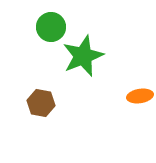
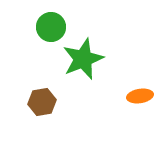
green star: moved 3 px down
brown hexagon: moved 1 px right, 1 px up; rotated 20 degrees counterclockwise
